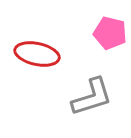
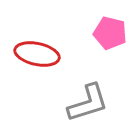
gray L-shape: moved 4 px left, 6 px down
